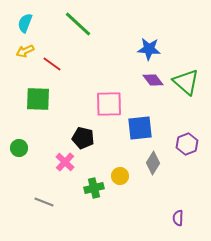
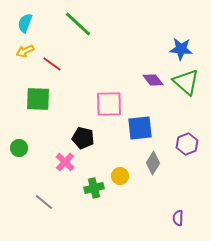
blue star: moved 32 px right
gray line: rotated 18 degrees clockwise
